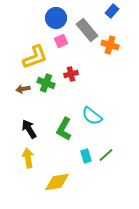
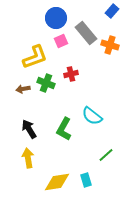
gray rectangle: moved 1 px left, 3 px down
cyan rectangle: moved 24 px down
